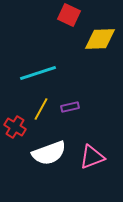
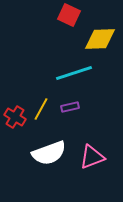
cyan line: moved 36 px right
red cross: moved 10 px up
